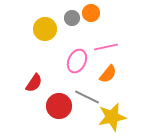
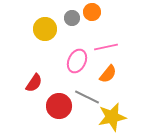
orange circle: moved 1 px right, 1 px up
